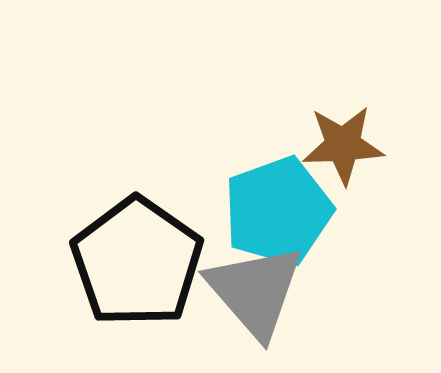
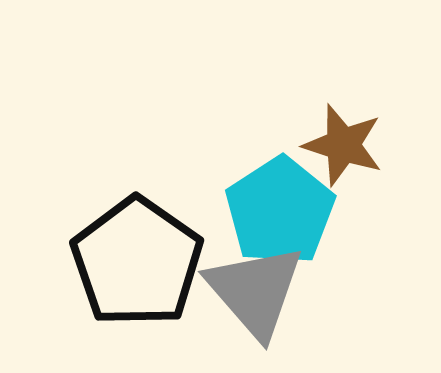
brown star: rotated 20 degrees clockwise
cyan pentagon: moved 2 px right; rotated 13 degrees counterclockwise
